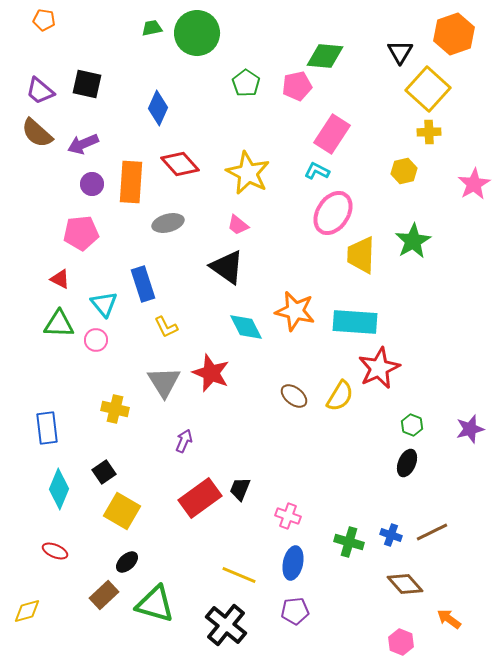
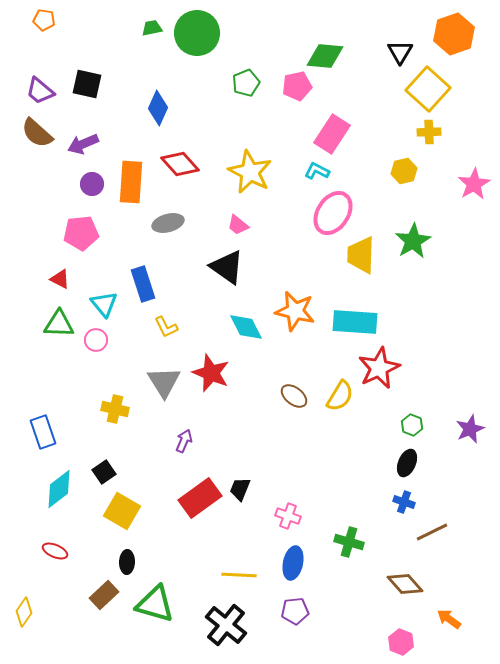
green pentagon at (246, 83): rotated 16 degrees clockwise
yellow star at (248, 173): moved 2 px right, 1 px up
blue rectangle at (47, 428): moved 4 px left, 4 px down; rotated 12 degrees counterclockwise
purple star at (470, 429): rotated 8 degrees counterclockwise
cyan diamond at (59, 489): rotated 30 degrees clockwise
blue cross at (391, 535): moved 13 px right, 33 px up
black ellipse at (127, 562): rotated 45 degrees counterclockwise
yellow line at (239, 575): rotated 20 degrees counterclockwise
yellow diamond at (27, 611): moved 3 px left, 1 px down; rotated 40 degrees counterclockwise
